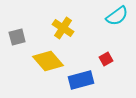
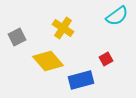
gray square: rotated 12 degrees counterclockwise
